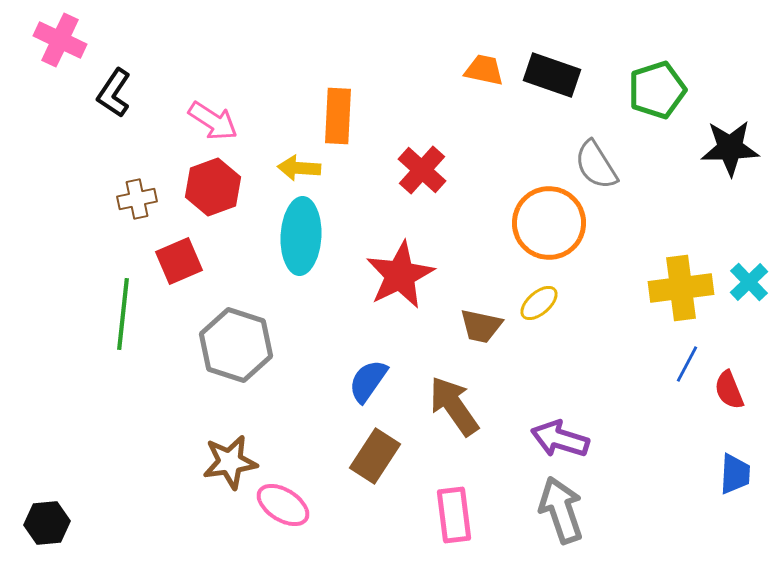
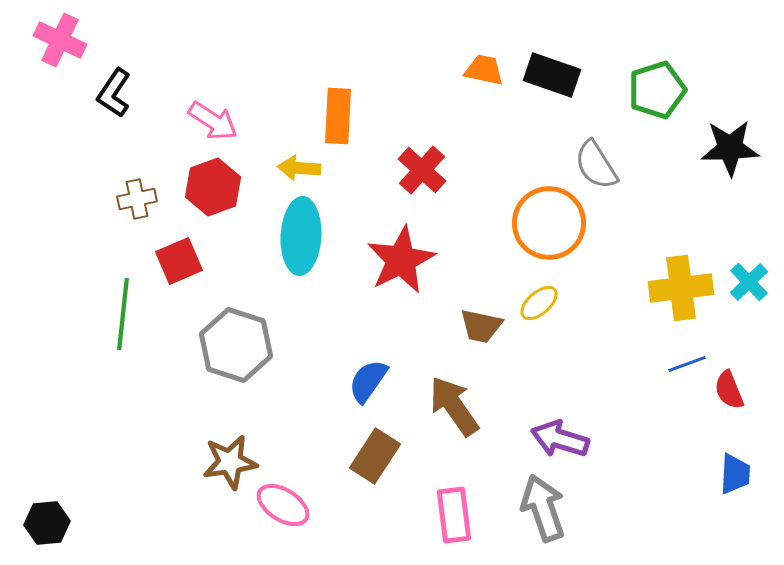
red star: moved 1 px right, 15 px up
blue line: rotated 42 degrees clockwise
gray arrow: moved 18 px left, 2 px up
